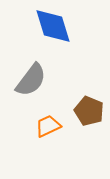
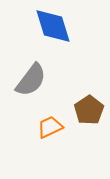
brown pentagon: moved 1 px up; rotated 16 degrees clockwise
orange trapezoid: moved 2 px right, 1 px down
